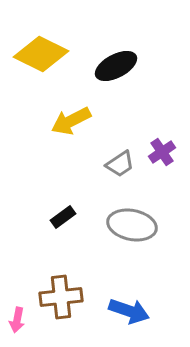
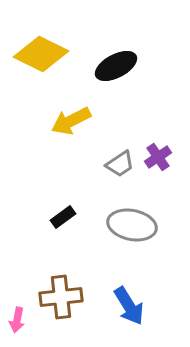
purple cross: moved 4 px left, 5 px down
blue arrow: moved 5 px up; rotated 39 degrees clockwise
